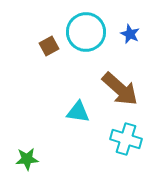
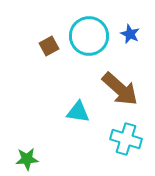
cyan circle: moved 3 px right, 4 px down
